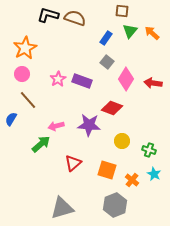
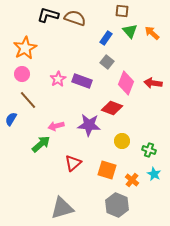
green triangle: rotated 21 degrees counterclockwise
pink diamond: moved 4 px down; rotated 10 degrees counterclockwise
gray hexagon: moved 2 px right; rotated 15 degrees counterclockwise
